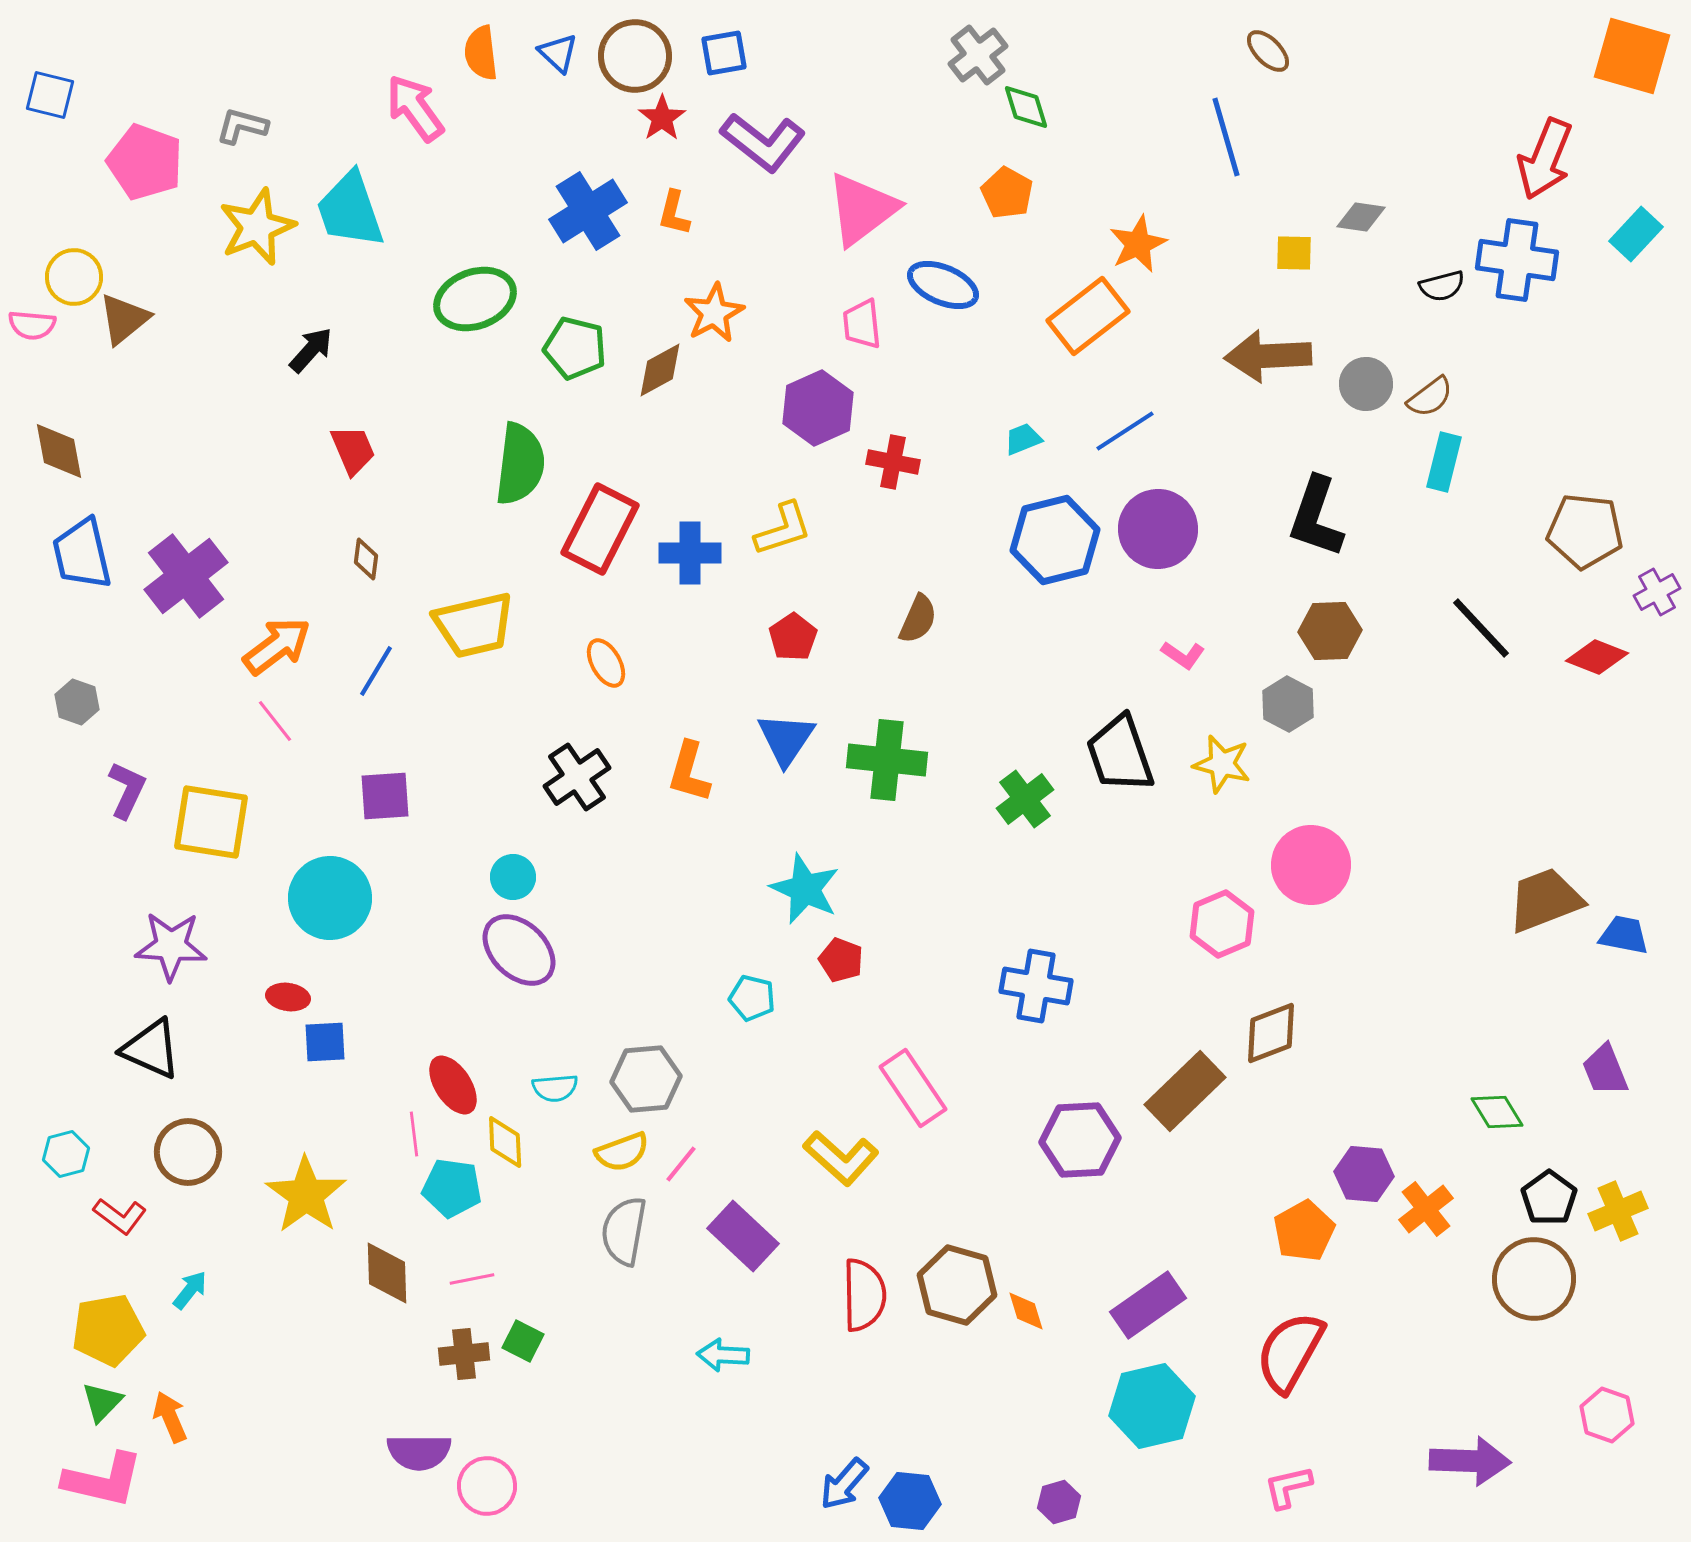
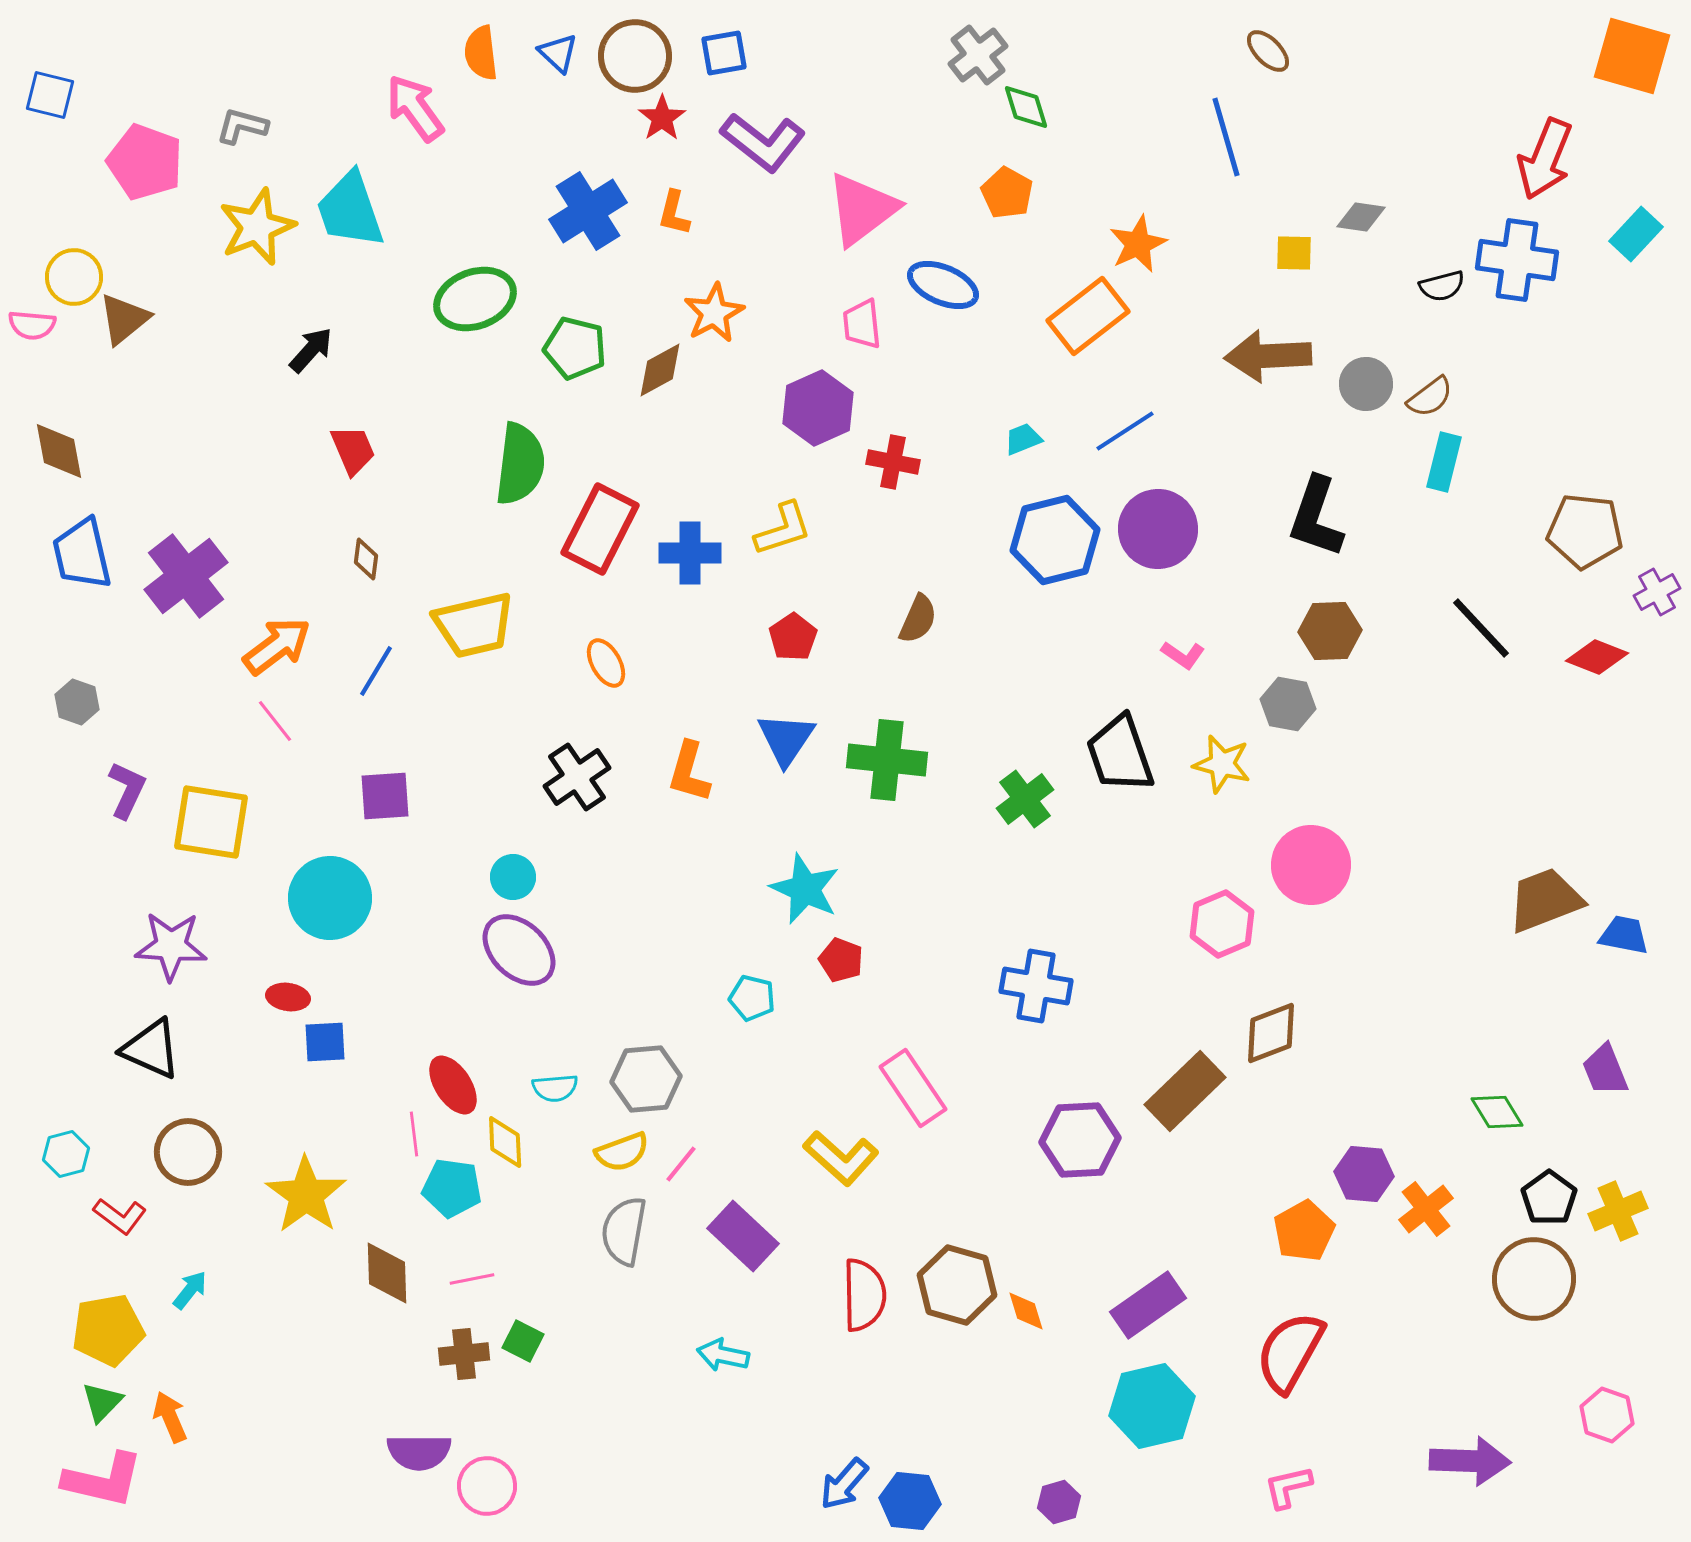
gray hexagon at (1288, 704): rotated 18 degrees counterclockwise
cyan arrow at (723, 1355): rotated 9 degrees clockwise
